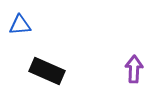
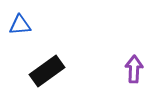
black rectangle: rotated 60 degrees counterclockwise
